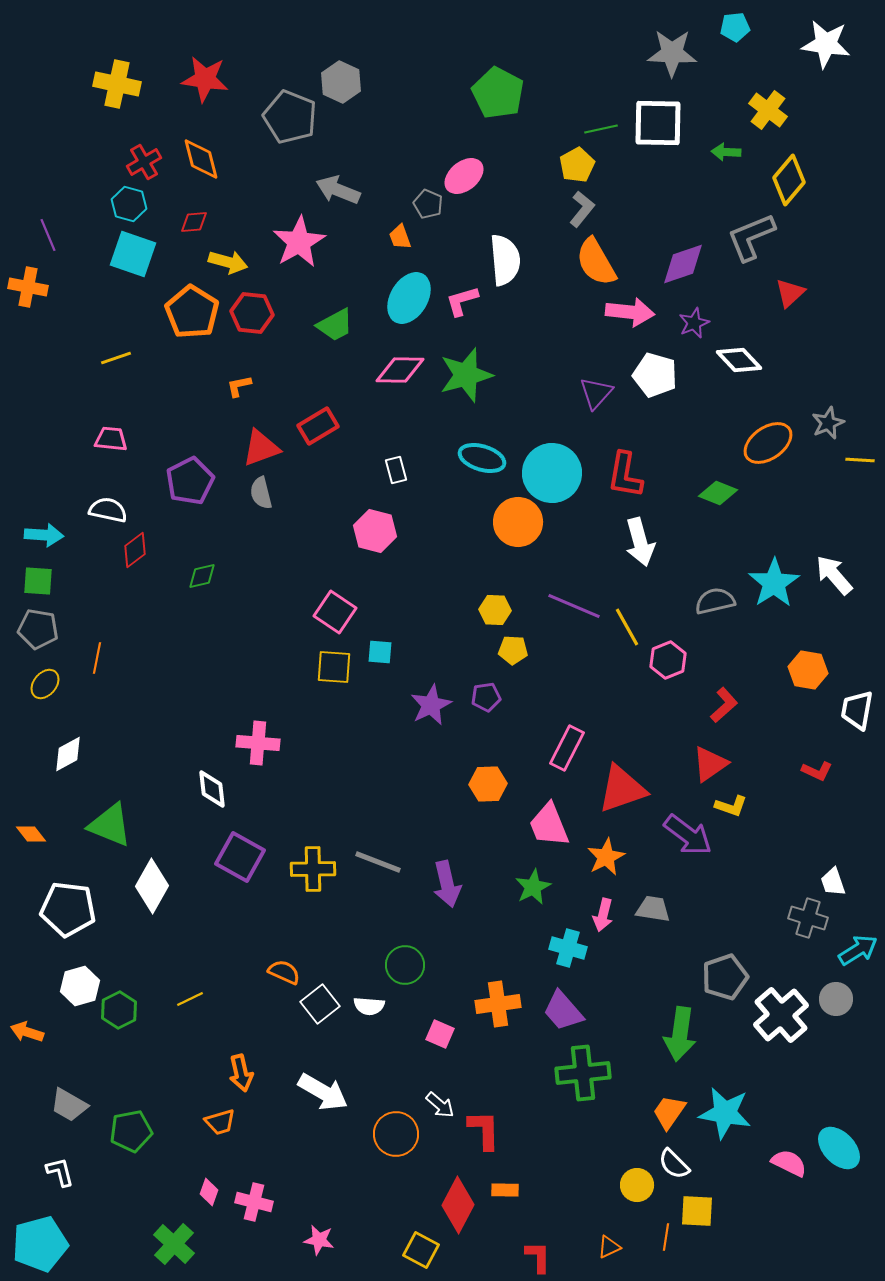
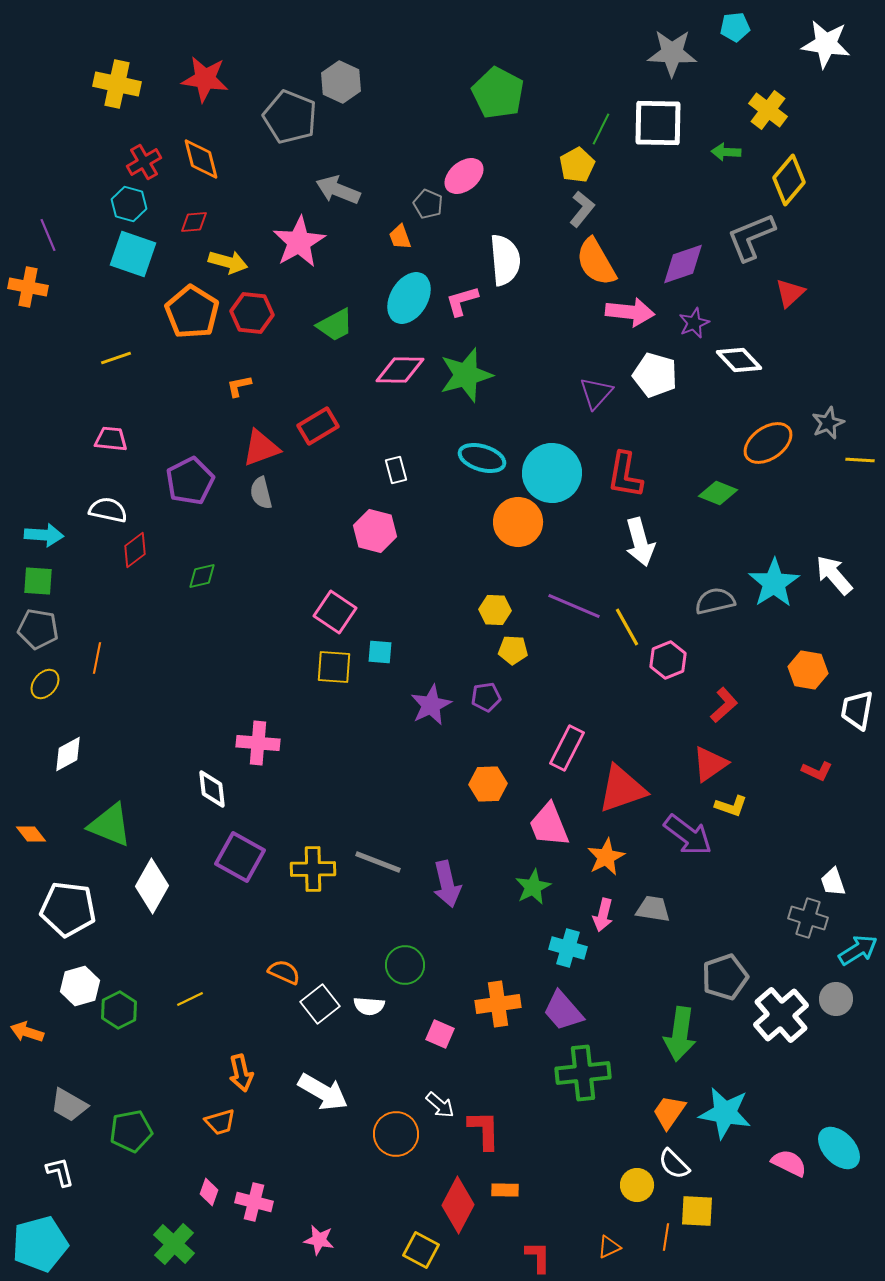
green line at (601, 129): rotated 52 degrees counterclockwise
